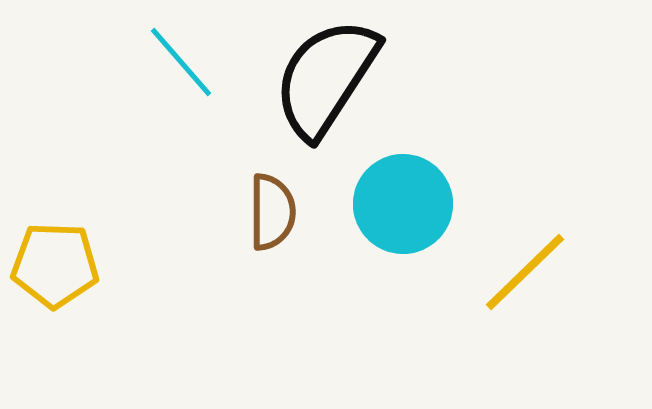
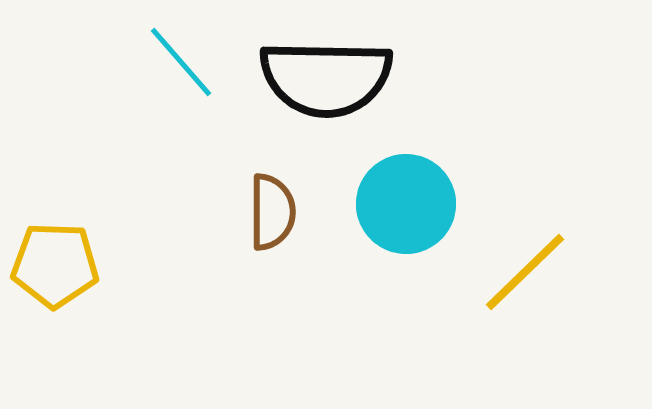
black semicircle: rotated 122 degrees counterclockwise
cyan circle: moved 3 px right
